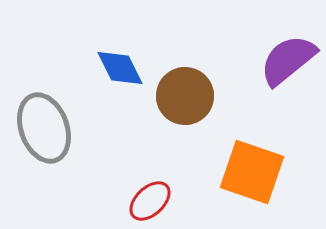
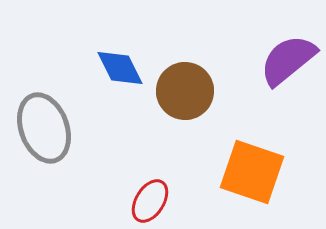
brown circle: moved 5 px up
red ellipse: rotated 15 degrees counterclockwise
